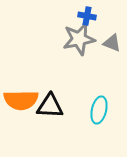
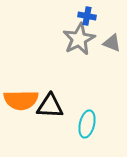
gray star: rotated 16 degrees counterclockwise
cyan ellipse: moved 12 px left, 14 px down
